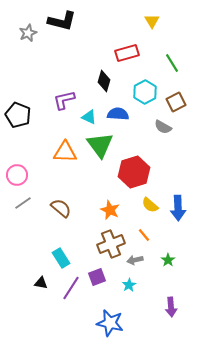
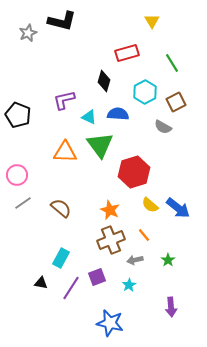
blue arrow: rotated 50 degrees counterclockwise
brown cross: moved 4 px up
cyan rectangle: rotated 60 degrees clockwise
